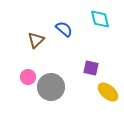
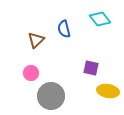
cyan diamond: rotated 25 degrees counterclockwise
blue semicircle: rotated 144 degrees counterclockwise
pink circle: moved 3 px right, 4 px up
gray circle: moved 9 px down
yellow ellipse: moved 1 px up; rotated 30 degrees counterclockwise
